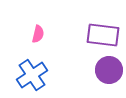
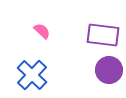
pink semicircle: moved 4 px right, 3 px up; rotated 60 degrees counterclockwise
blue cross: rotated 12 degrees counterclockwise
